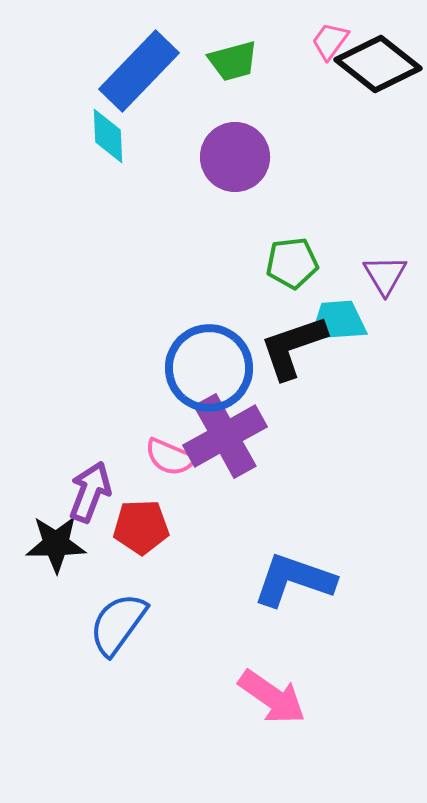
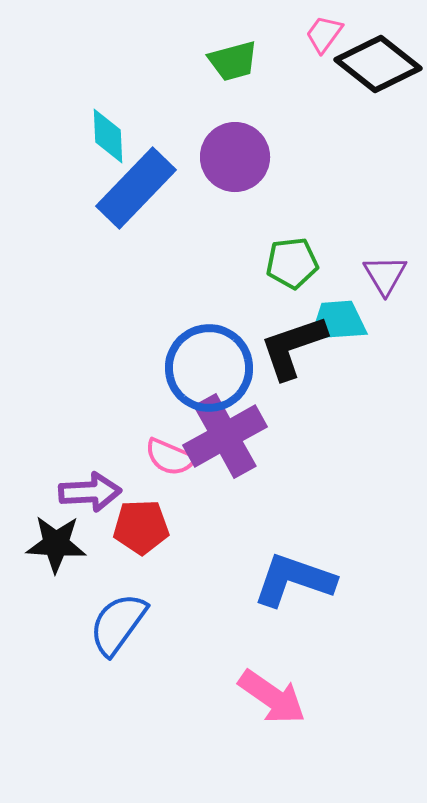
pink trapezoid: moved 6 px left, 7 px up
blue rectangle: moved 3 px left, 117 px down
purple arrow: rotated 66 degrees clockwise
black star: rotated 4 degrees clockwise
